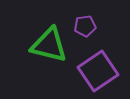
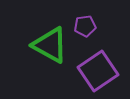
green triangle: moved 1 px right; rotated 15 degrees clockwise
